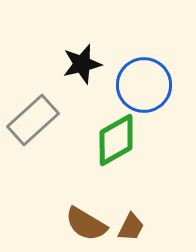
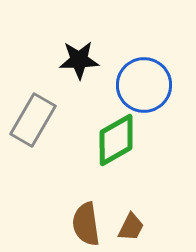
black star: moved 3 px left, 4 px up; rotated 12 degrees clockwise
gray rectangle: rotated 18 degrees counterclockwise
brown semicircle: rotated 51 degrees clockwise
